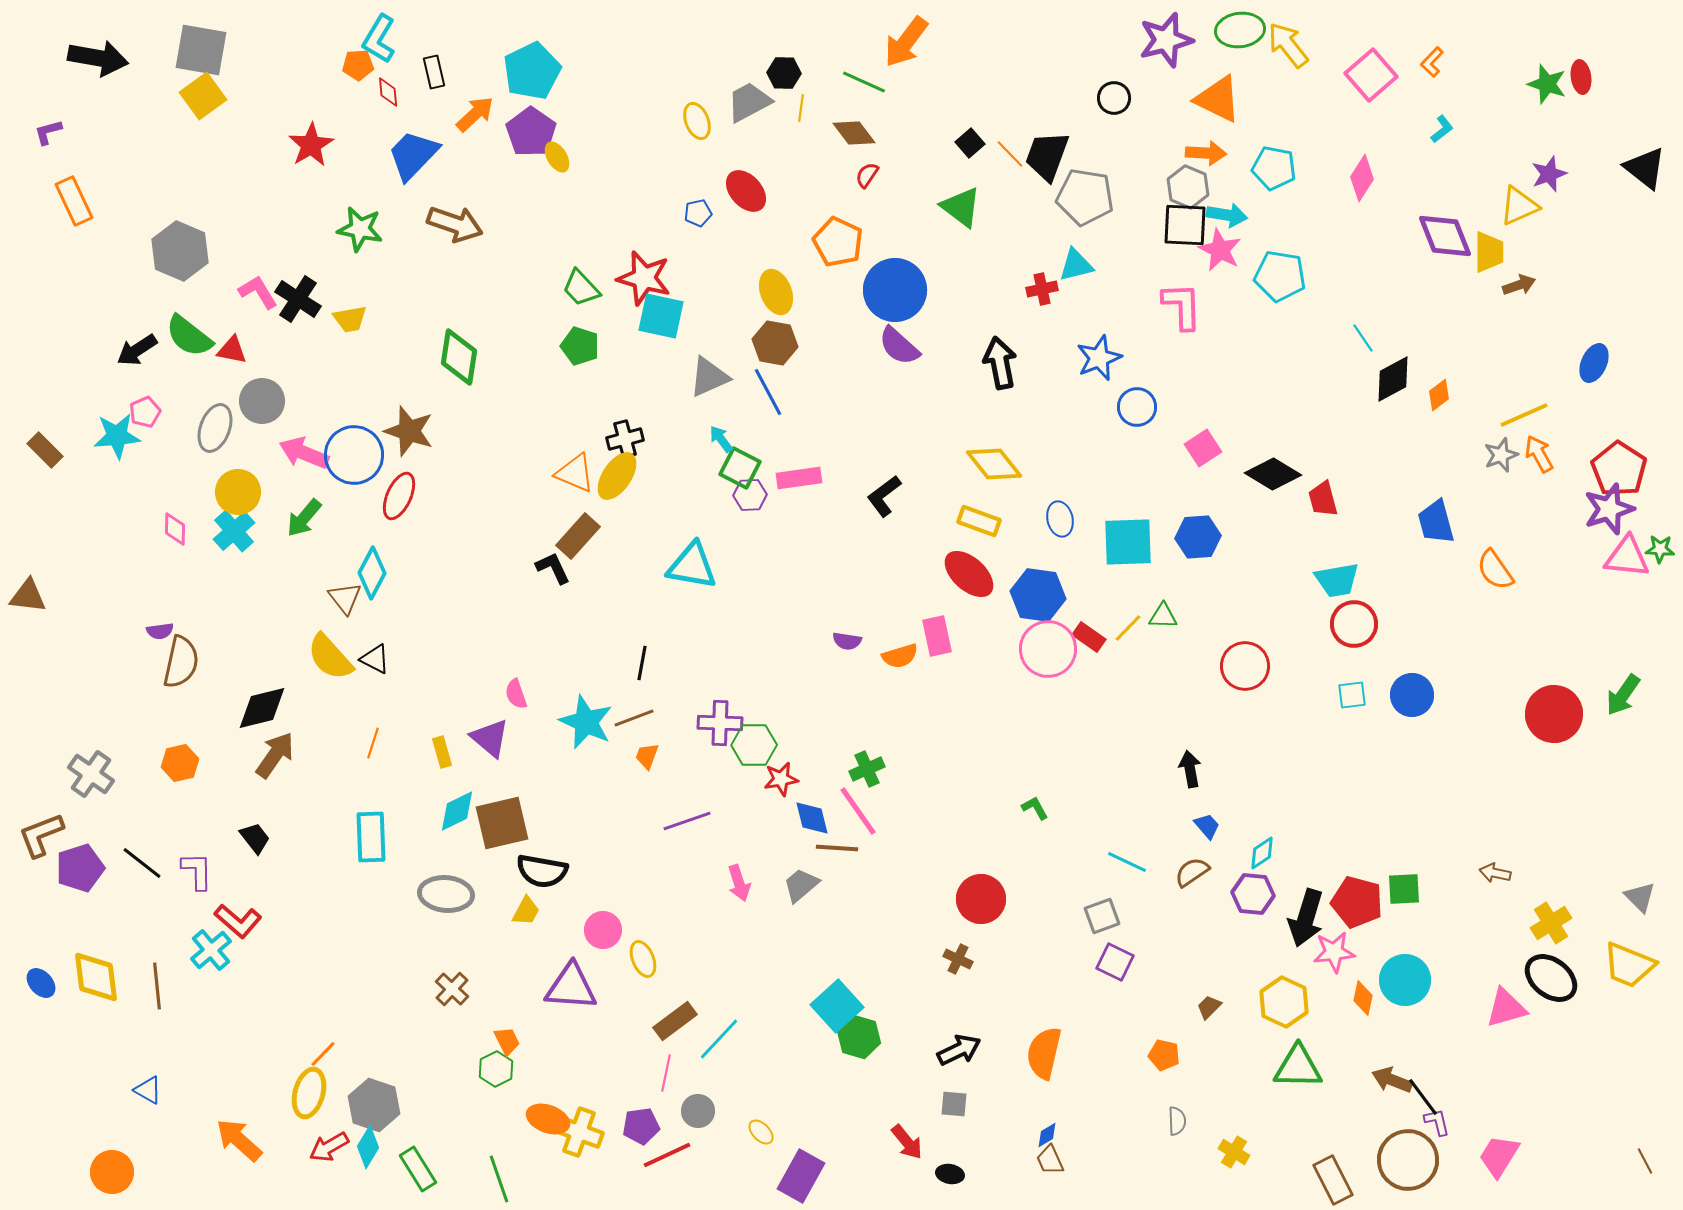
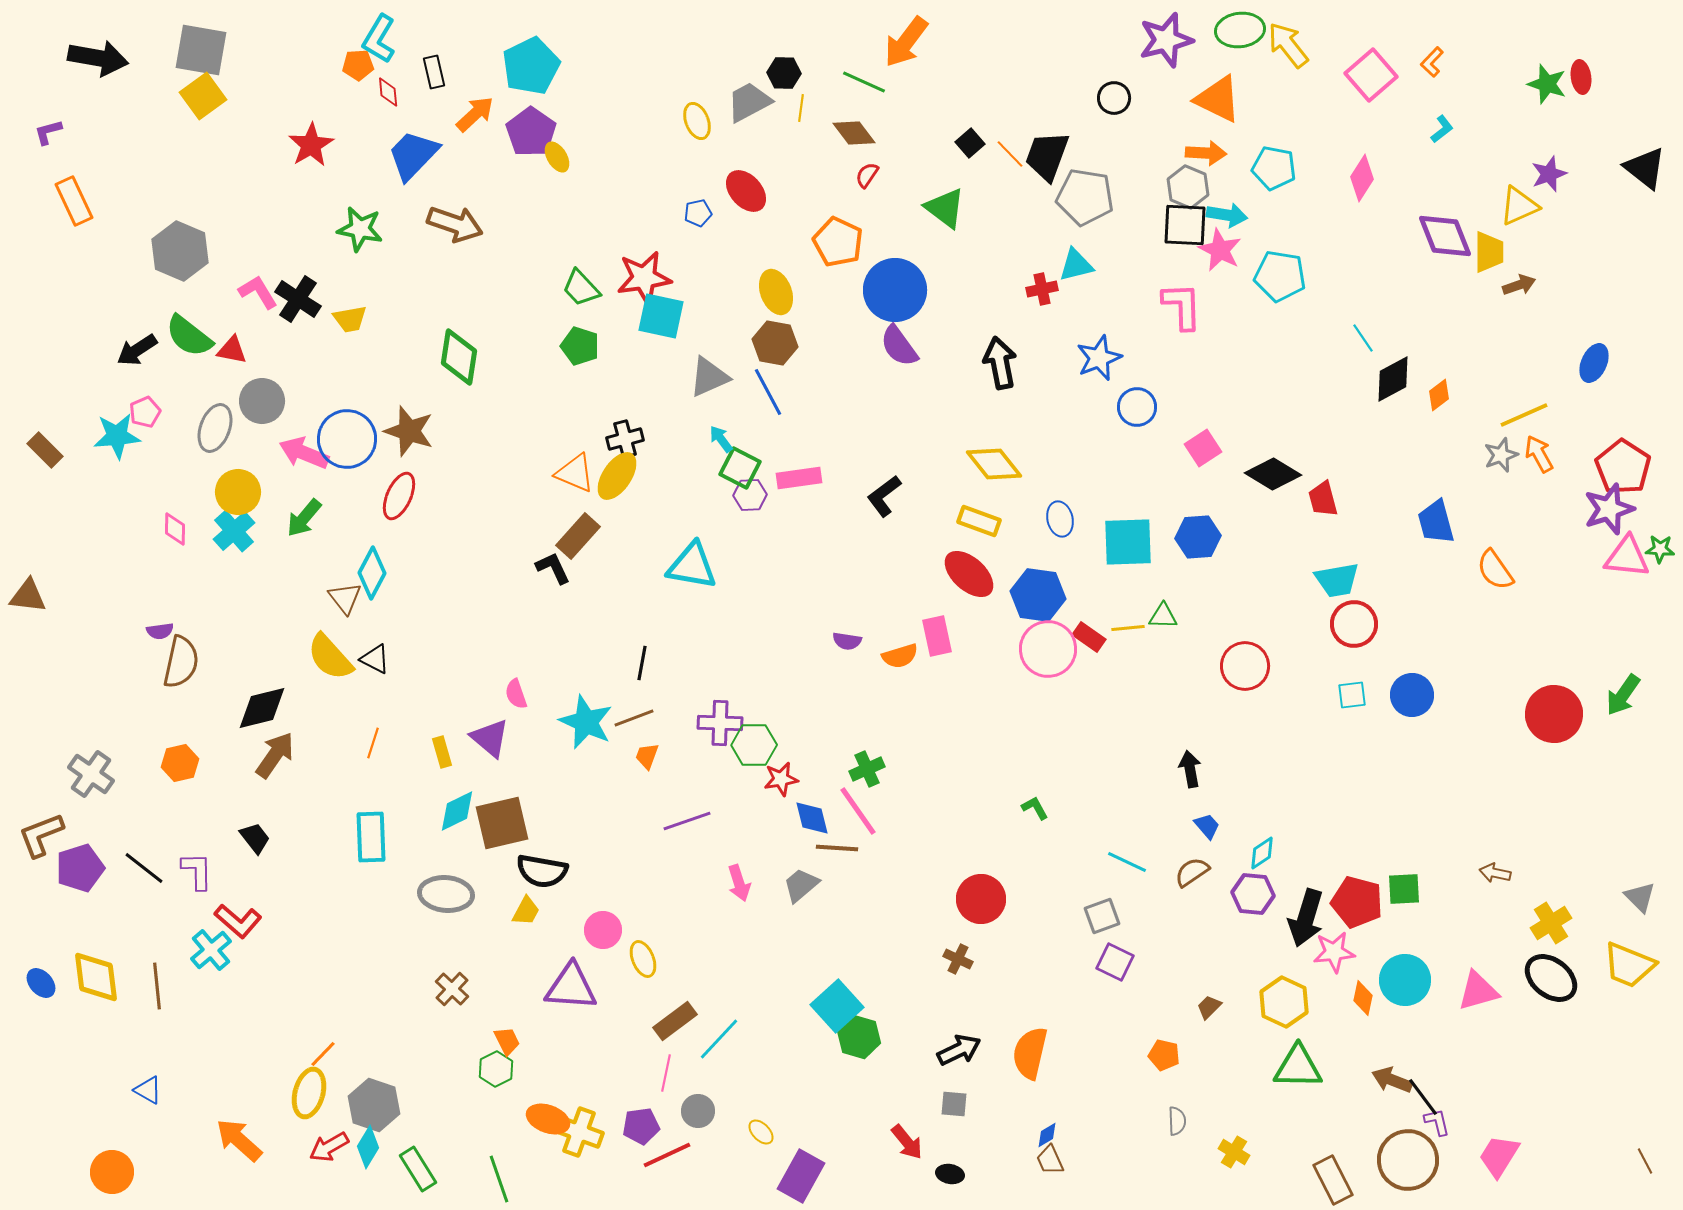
cyan pentagon at (532, 71): moved 1 px left, 5 px up
green triangle at (961, 207): moved 16 px left, 1 px down
red star at (644, 278): rotated 24 degrees counterclockwise
purple semicircle at (899, 346): rotated 12 degrees clockwise
blue circle at (354, 455): moved 7 px left, 16 px up
red pentagon at (1619, 469): moved 4 px right, 2 px up
yellow line at (1128, 628): rotated 40 degrees clockwise
black line at (142, 863): moved 2 px right, 5 px down
pink triangle at (1506, 1008): moved 28 px left, 17 px up
orange semicircle at (1044, 1053): moved 14 px left
